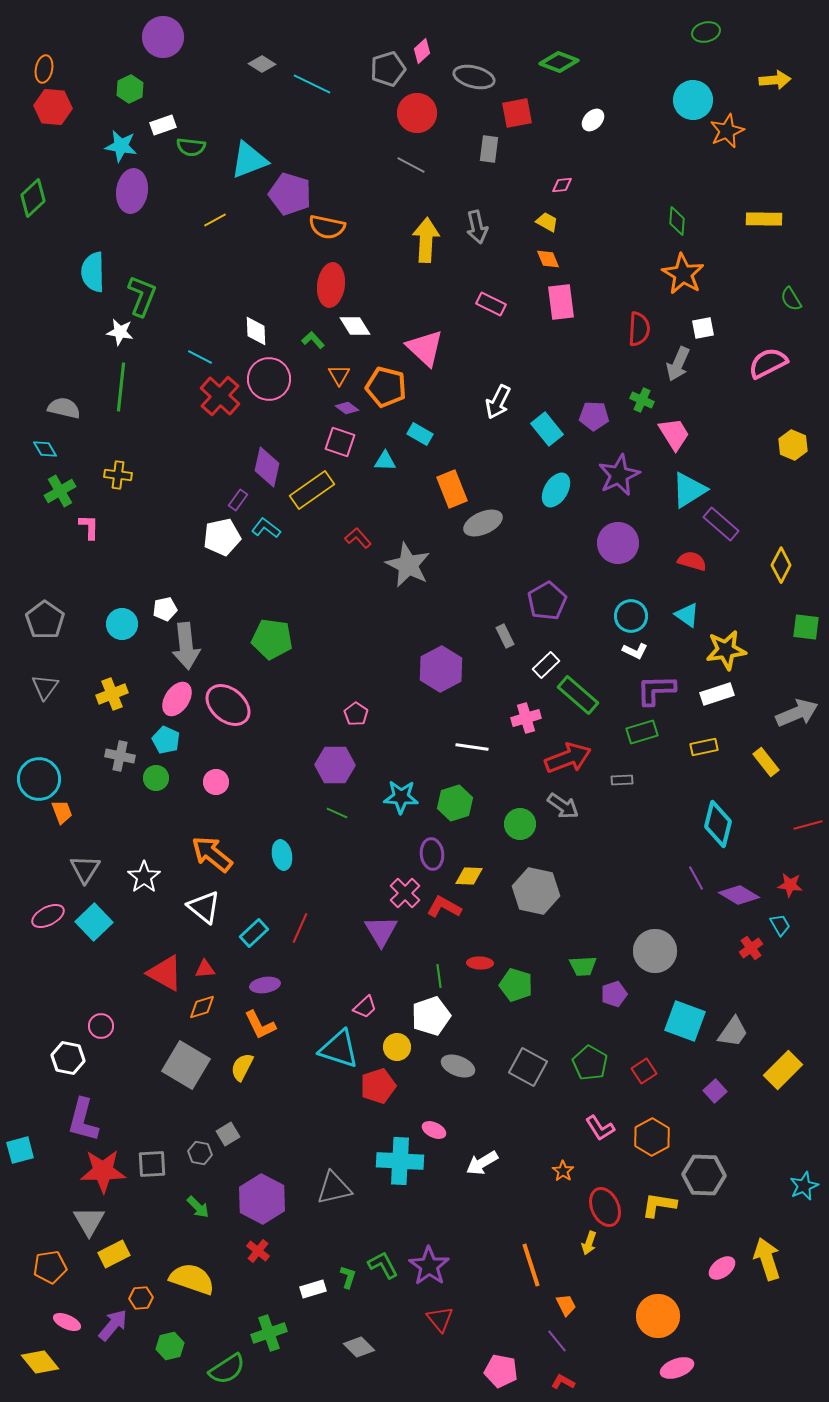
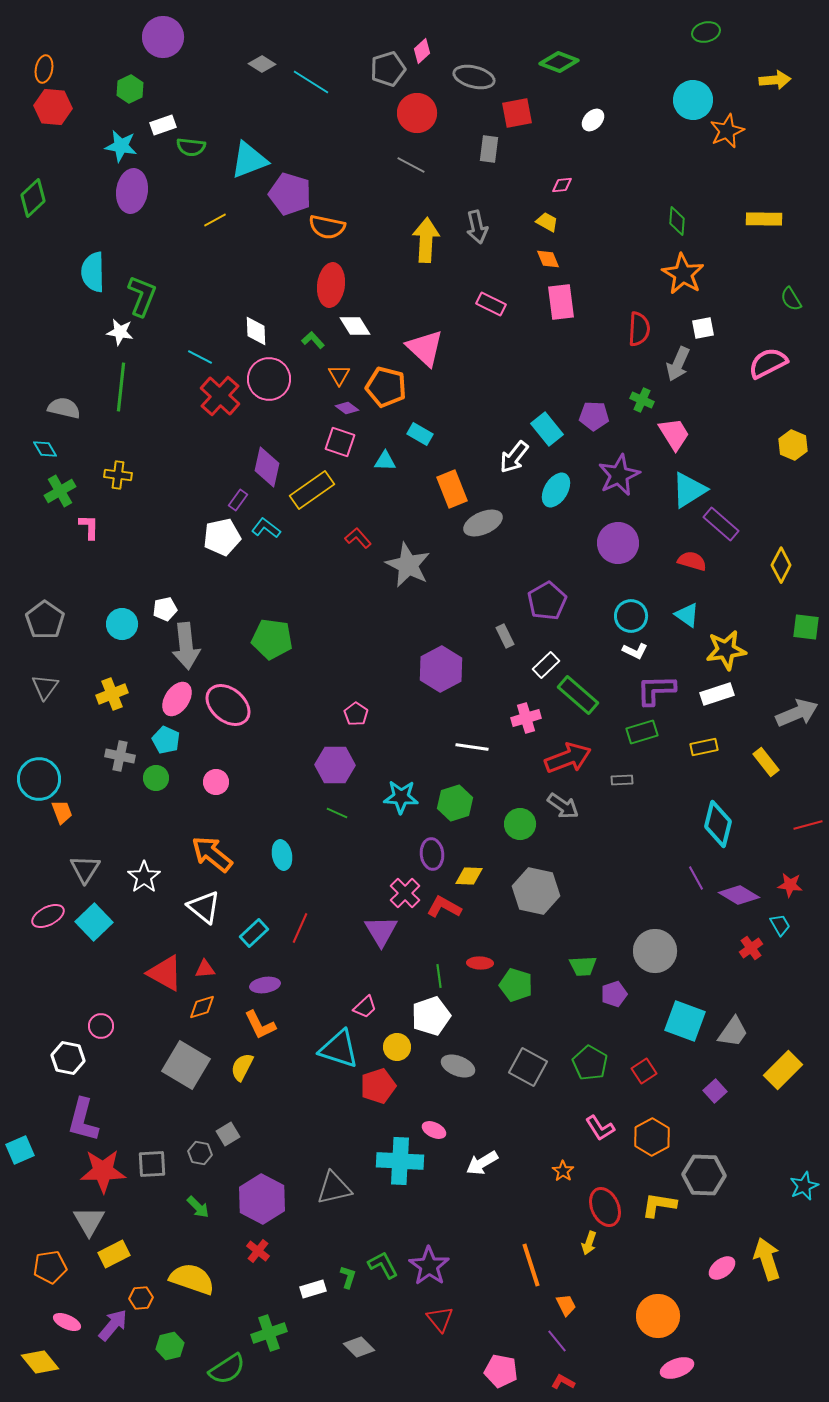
cyan line at (312, 84): moved 1 px left, 2 px up; rotated 6 degrees clockwise
white arrow at (498, 402): moved 16 px right, 55 px down; rotated 12 degrees clockwise
cyan square at (20, 1150): rotated 8 degrees counterclockwise
